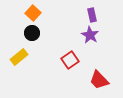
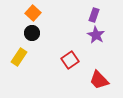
purple rectangle: moved 2 px right; rotated 32 degrees clockwise
purple star: moved 6 px right
yellow rectangle: rotated 18 degrees counterclockwise
